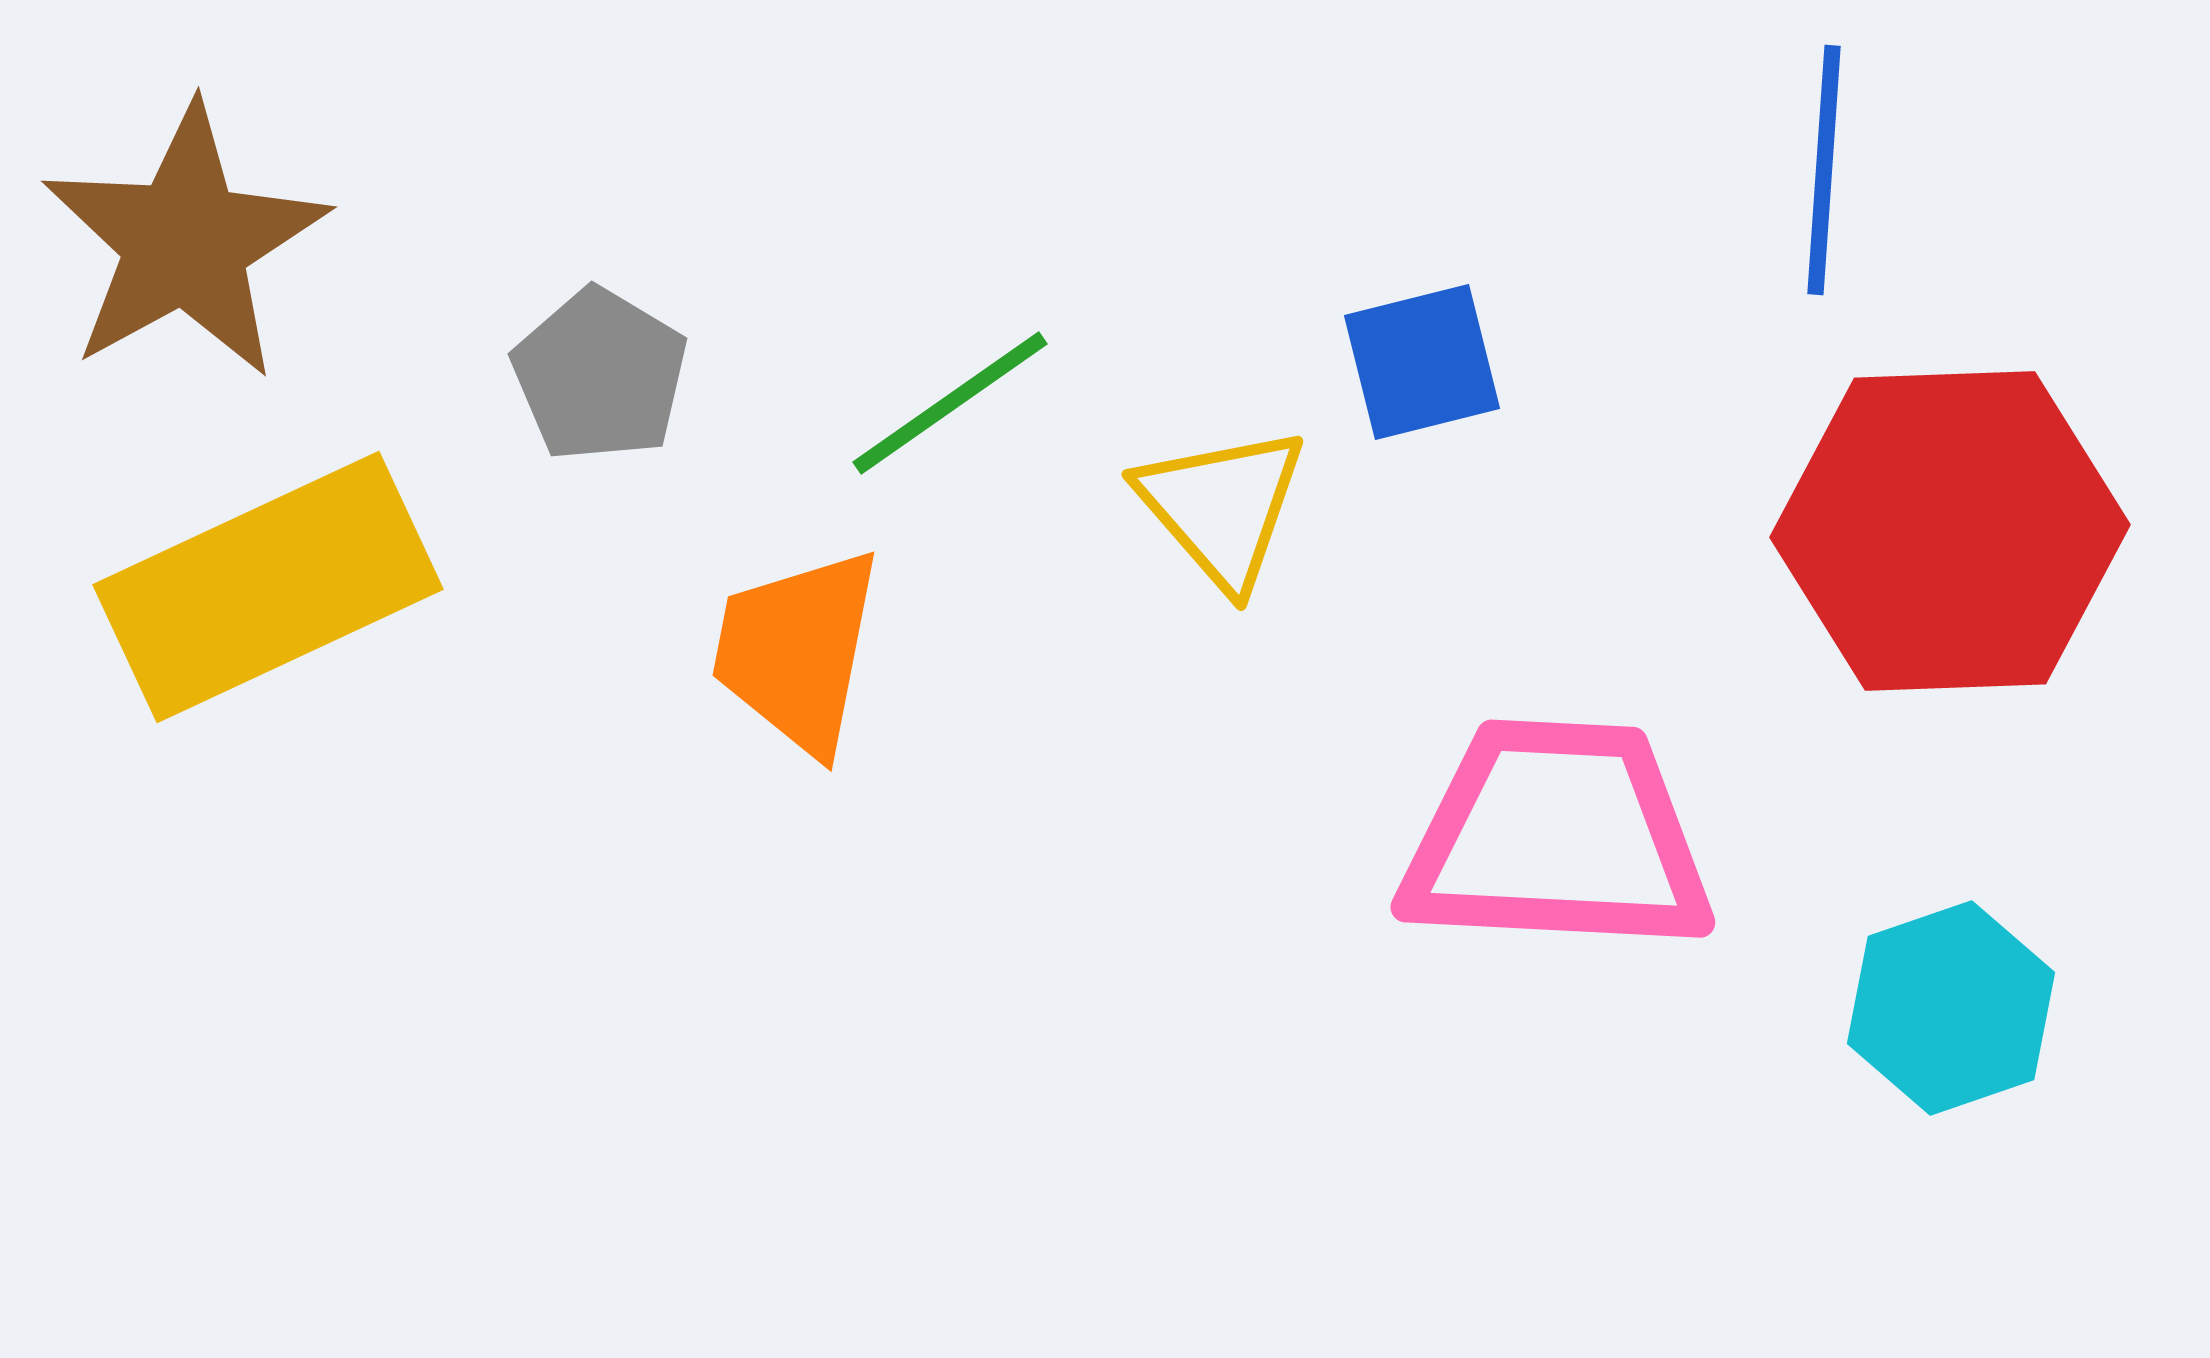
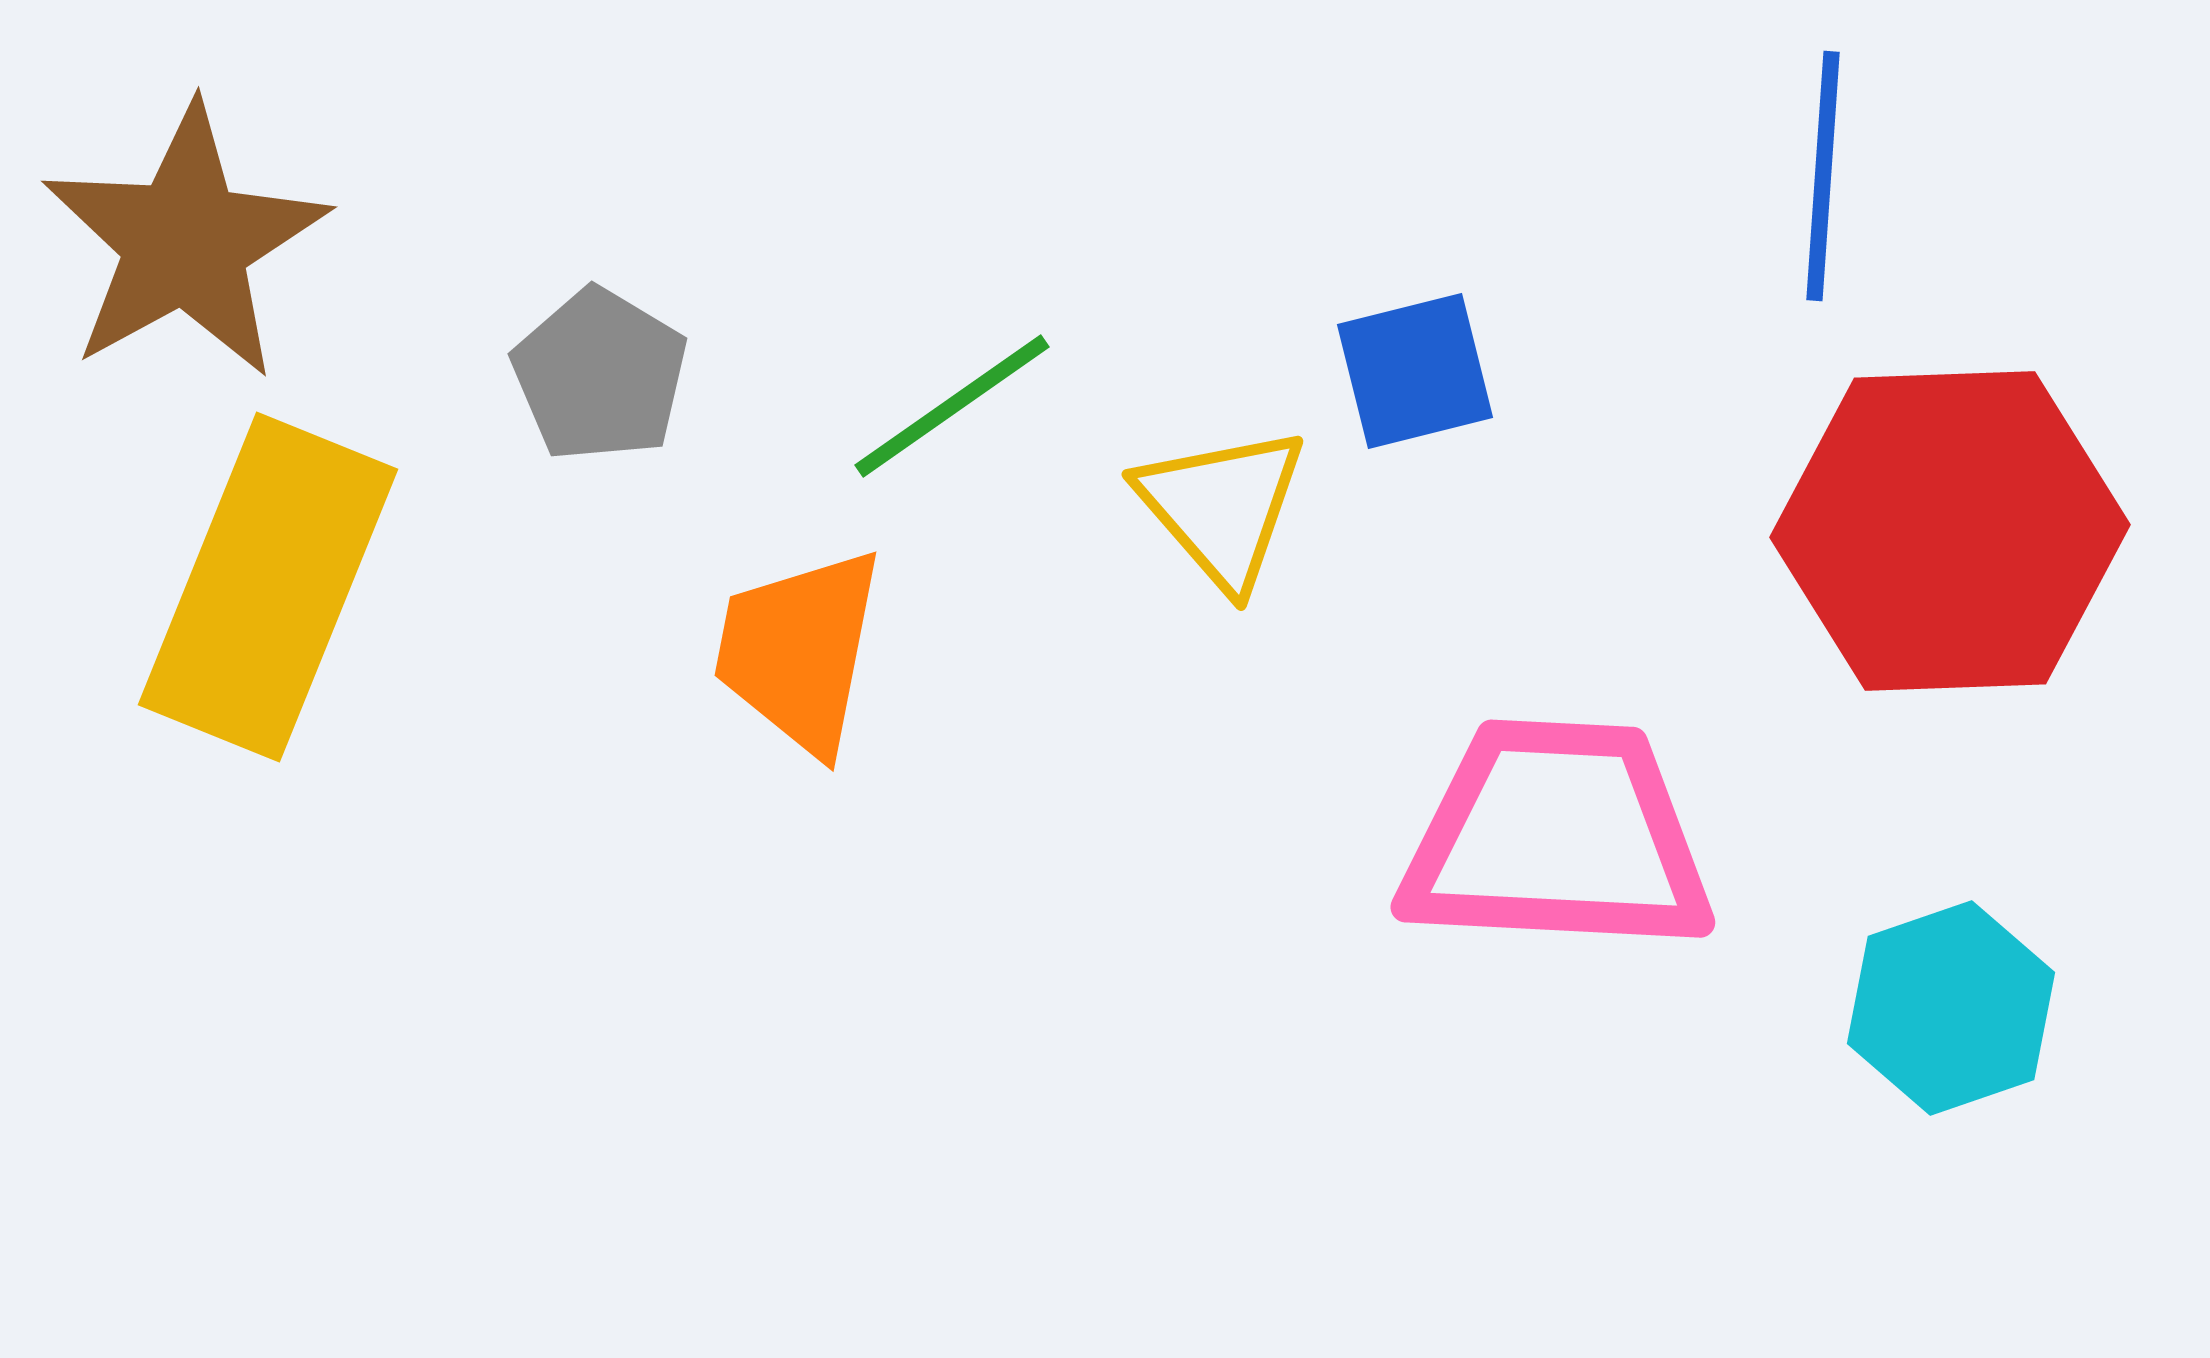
blue line: moved 1 px left, 6 px down
blue square: moved 7 px left, 9 px down
green line: moved 2 px right, 3 px down
yellow rectangle: rotated 43 degrees counterclockwise
orange trapezoid: moved 2 px right
